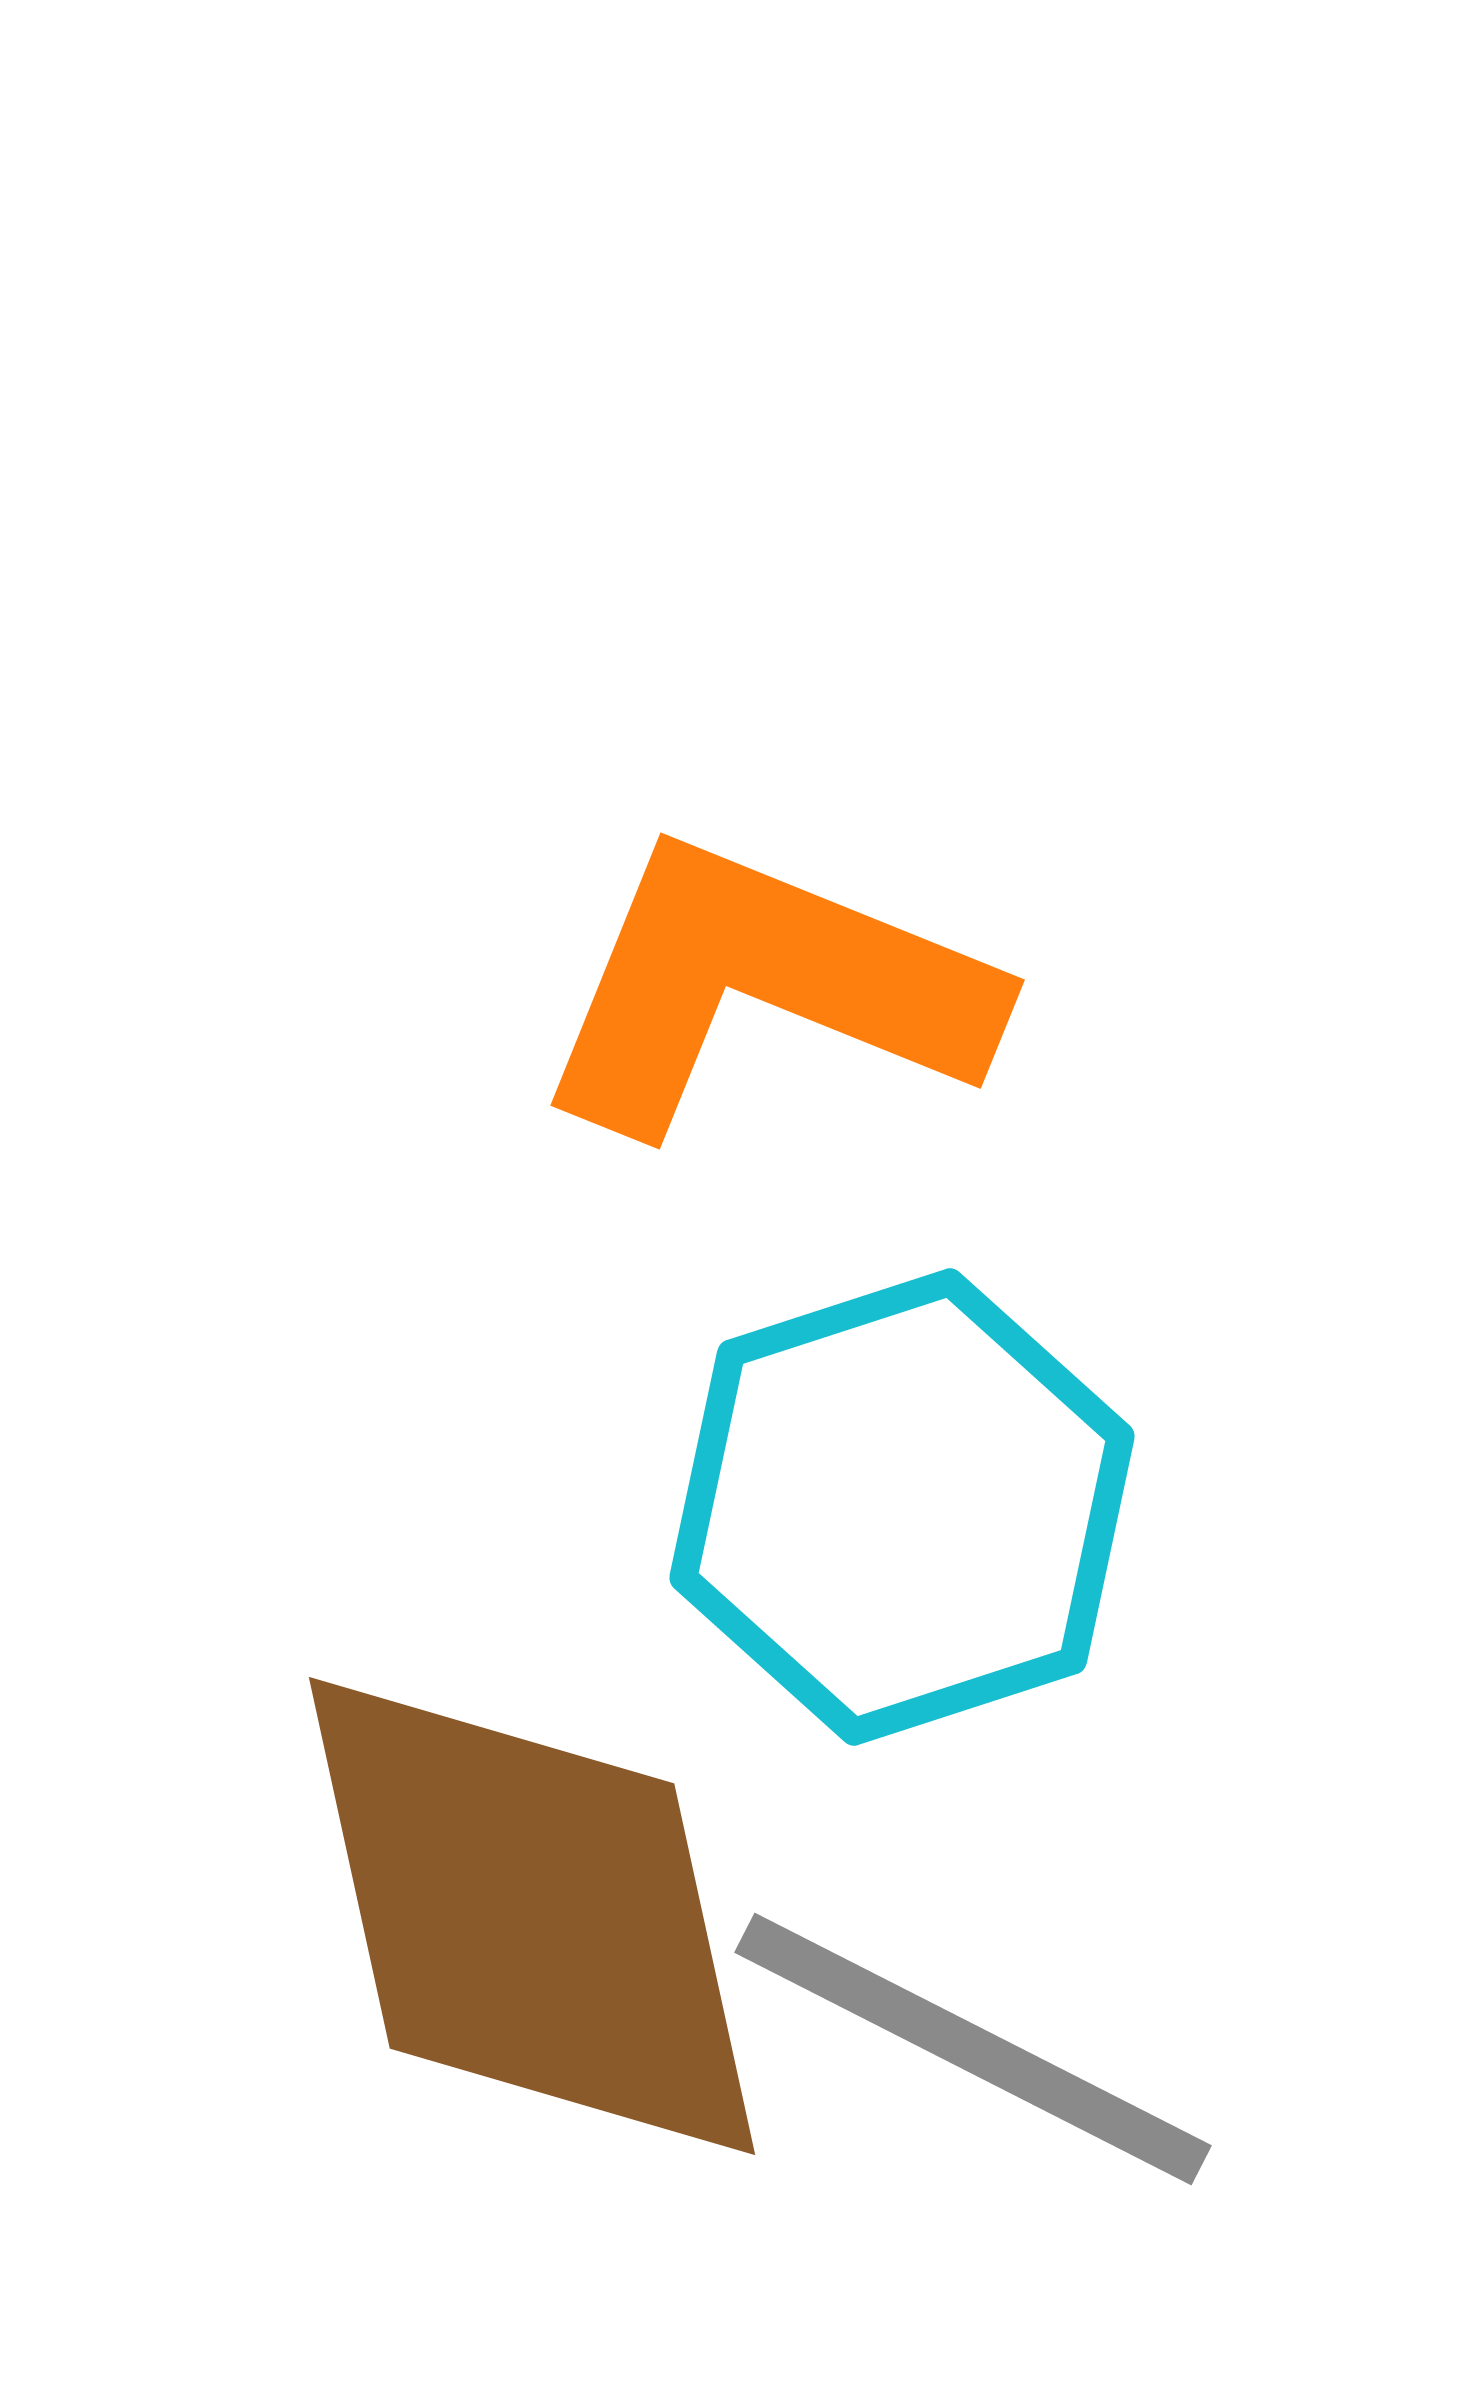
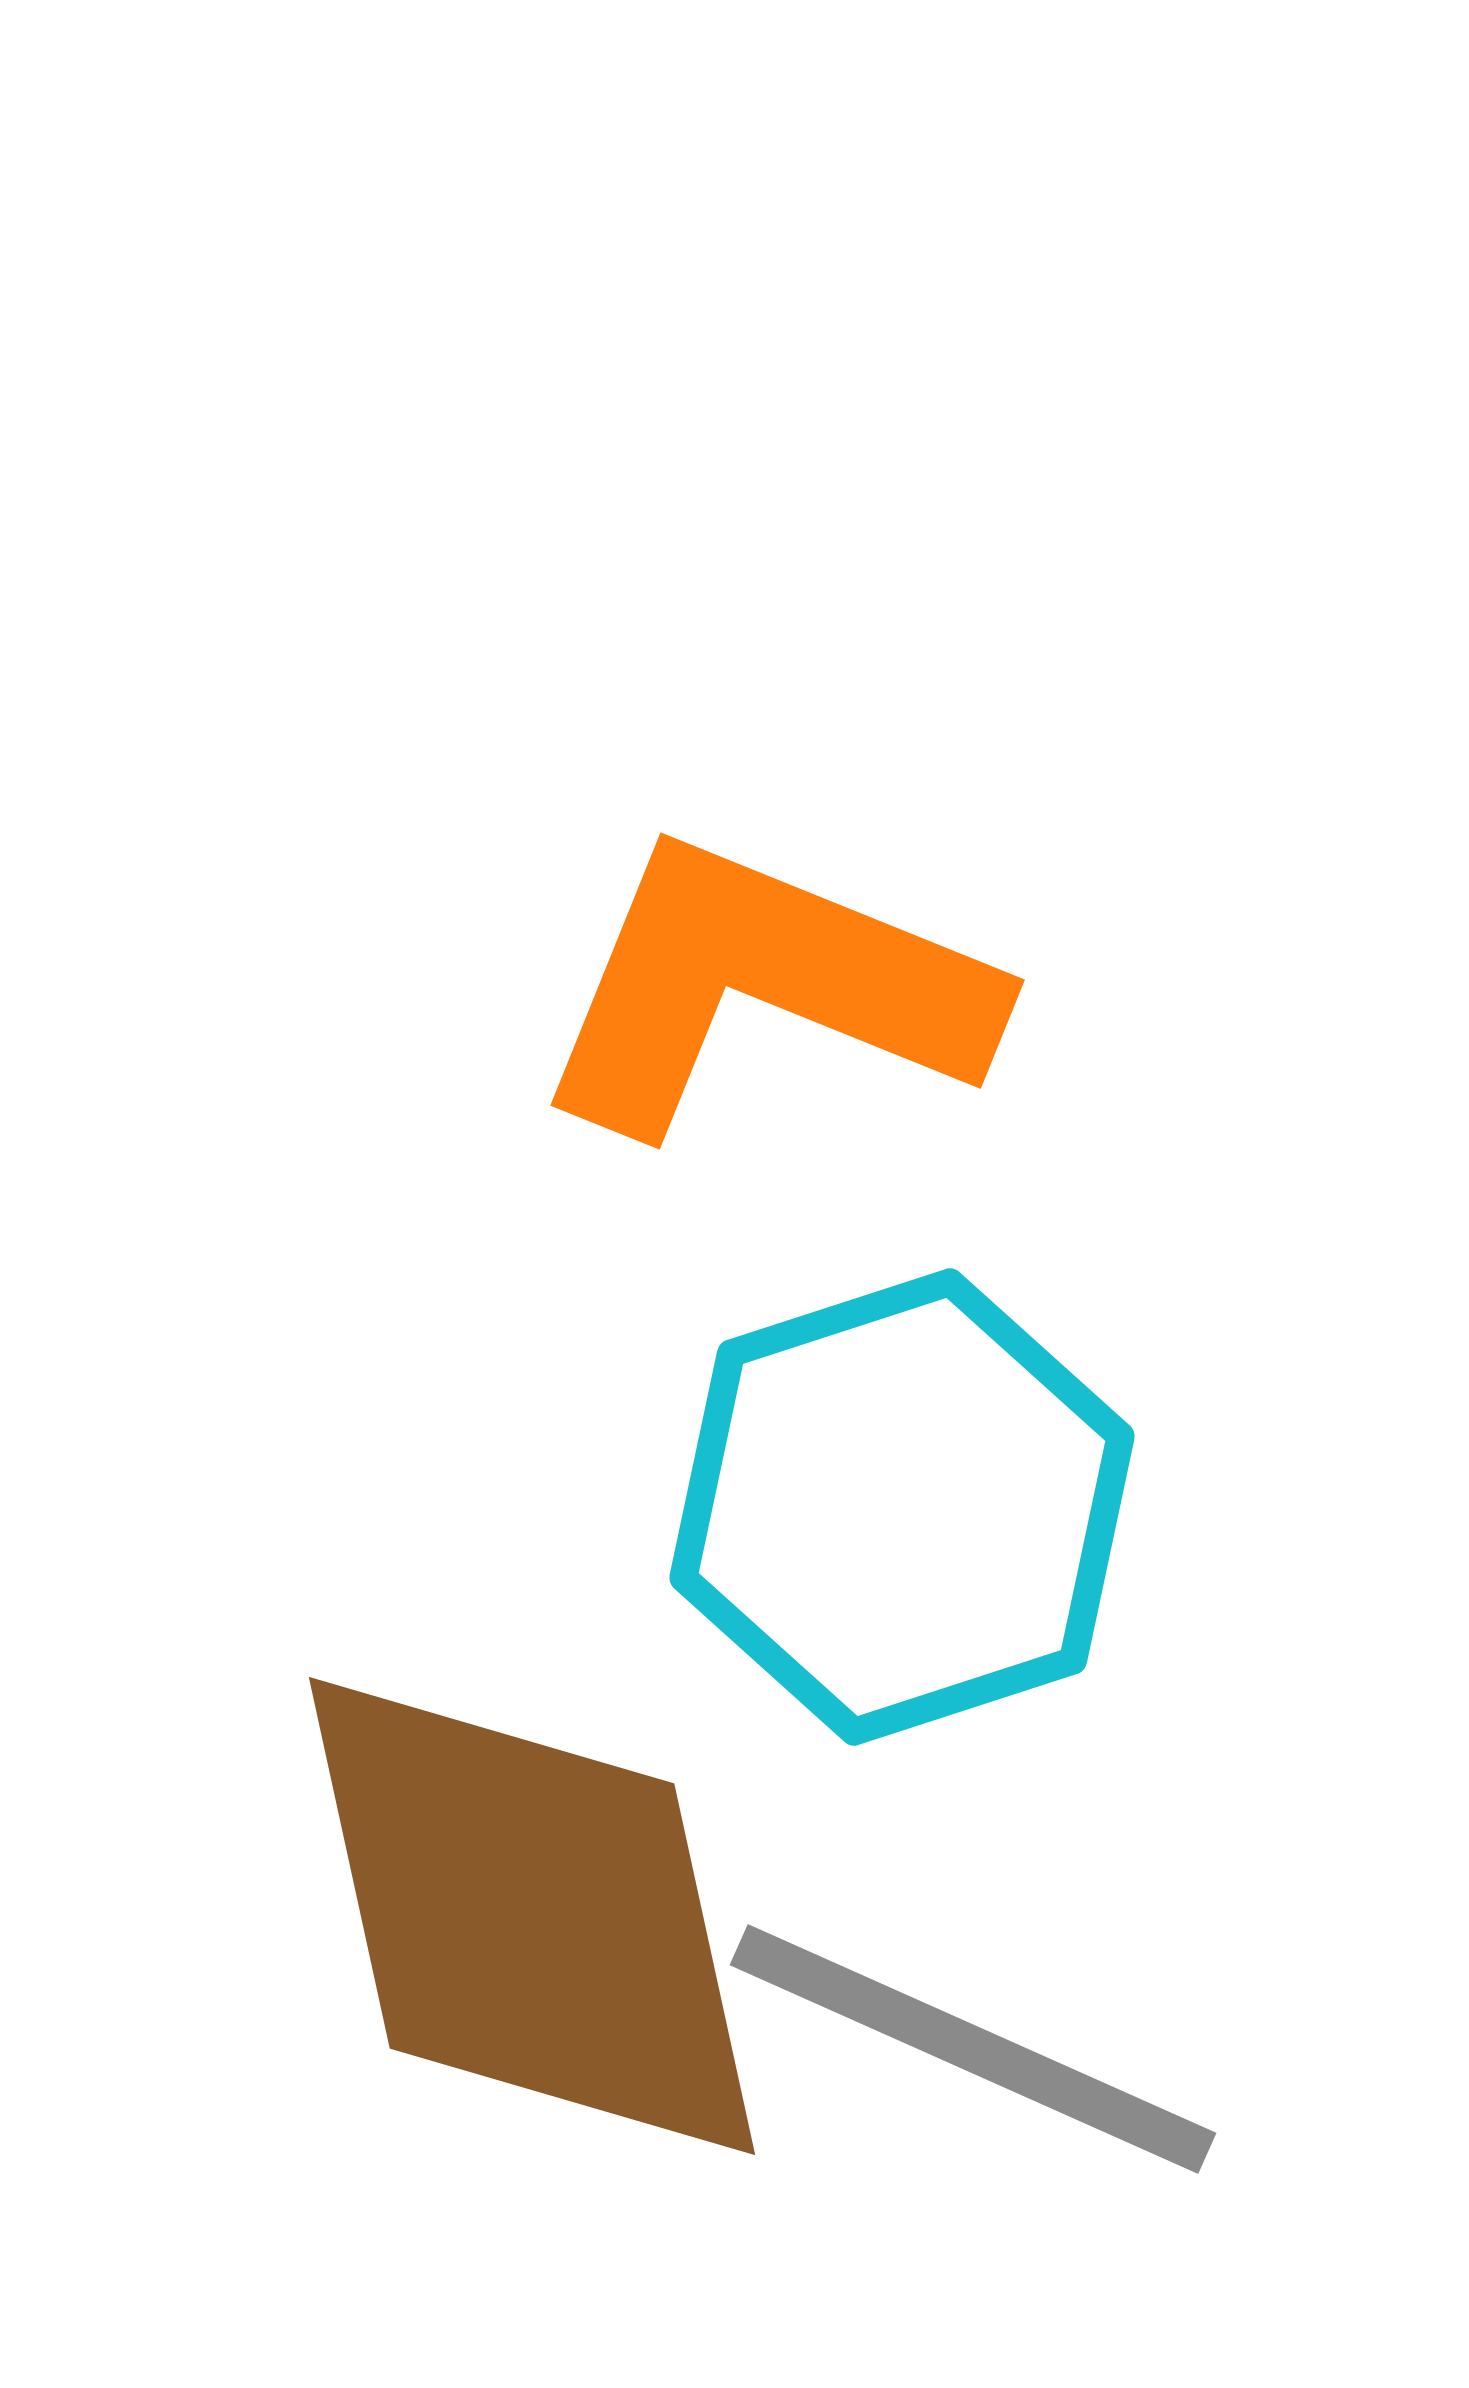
gray line: rotated 3 degrees counterclockwise
